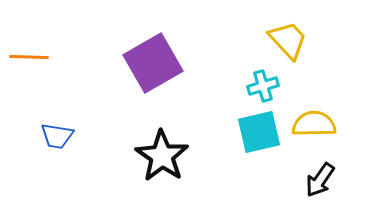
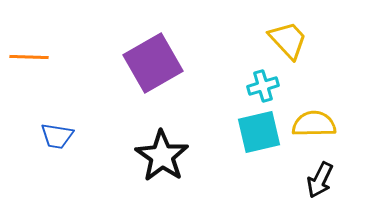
black arrow: rotated 9 degrees counterclockwise
